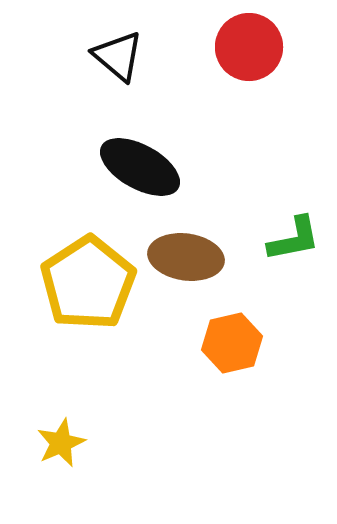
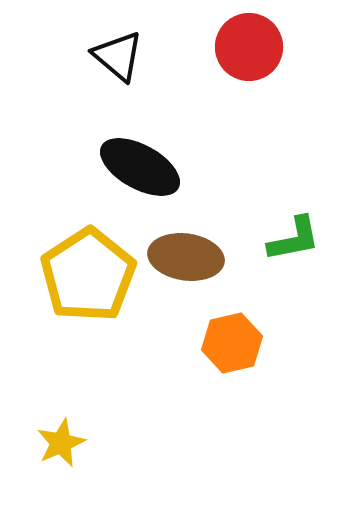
yellow pentagon: moved 8 px up
